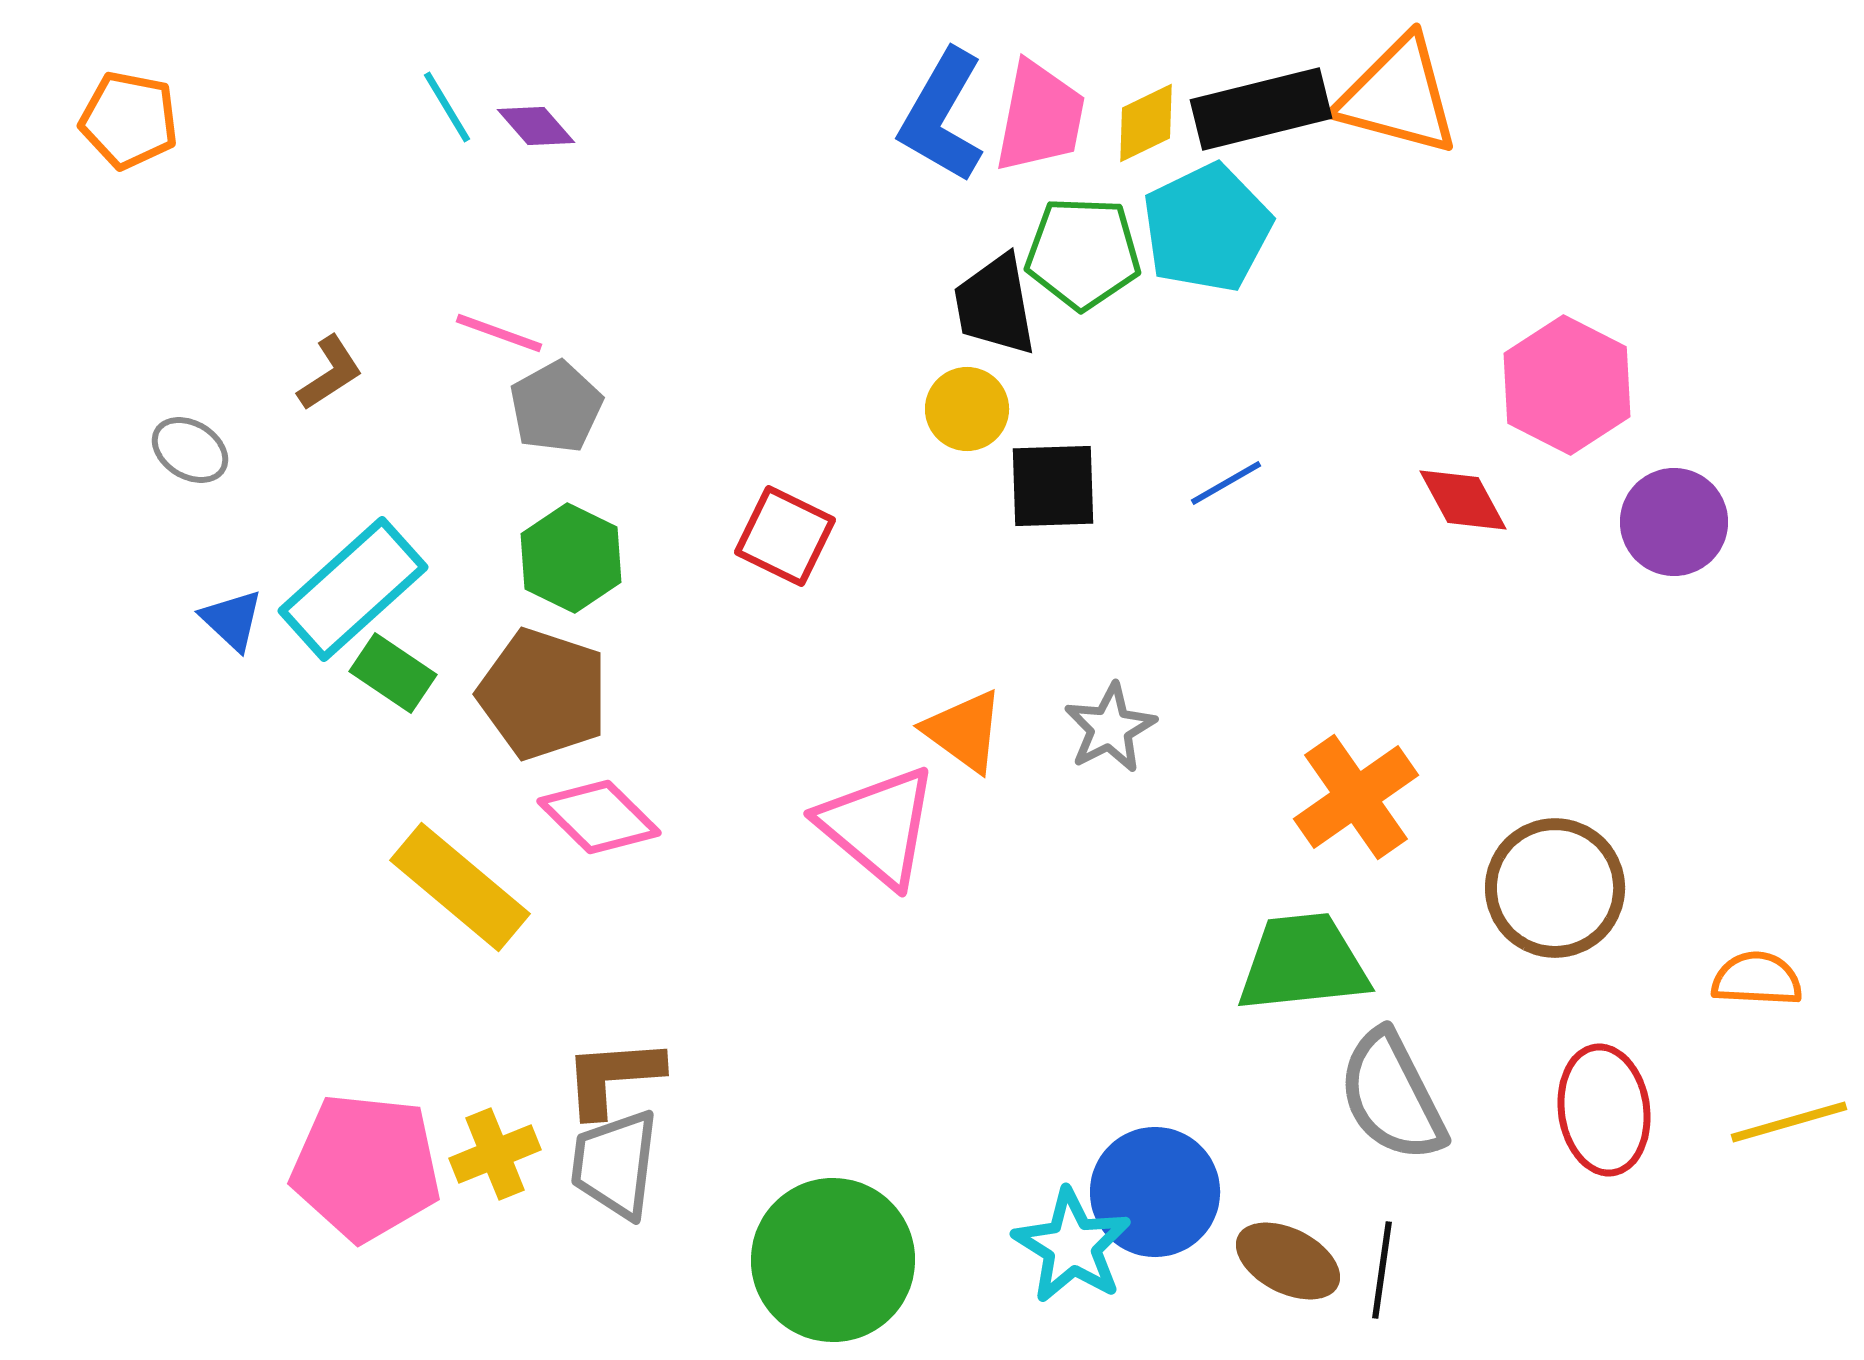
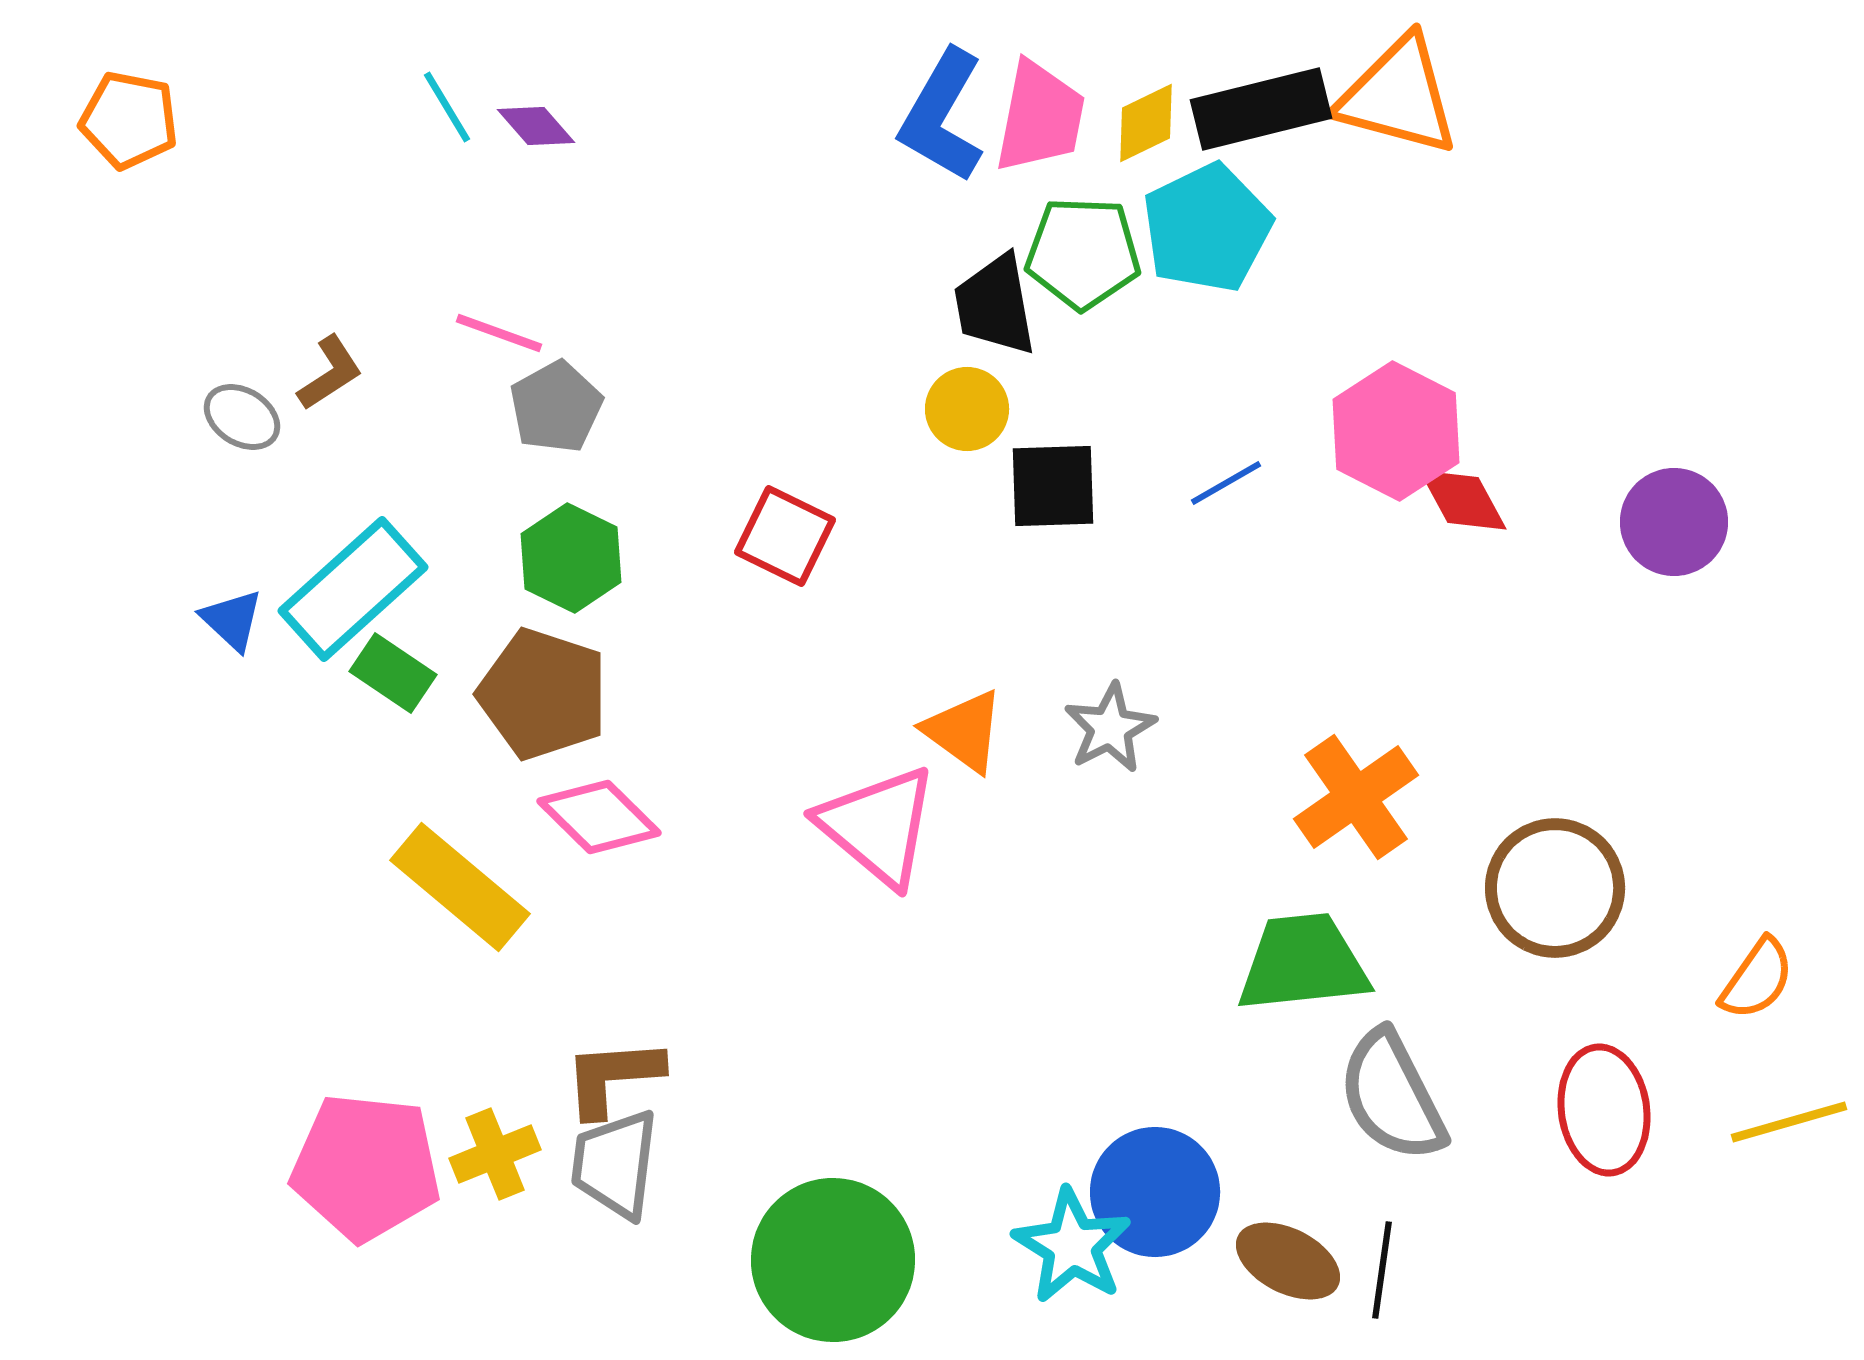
pink hexagon at (1567, 385): moved 171 px left, 46 px down
gray ellipse at (190, 450): moved 52 px right, 33 px up
orange semicircle at (1757, 979): rotated 122 degrees clockwise
